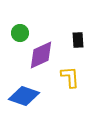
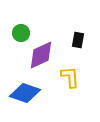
green circle: moved 1 px right
black rectangle: rotated 14 degrees clockwise
blue diamond: moved 1 px right, 3 px up
